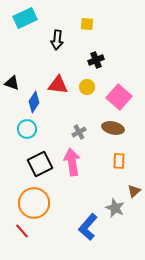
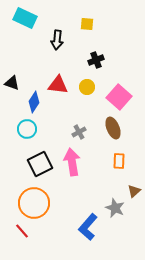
cyan rectangle: rotated 50 degrees clockwise
brown ellipse: rotated 55 degrees clockwise
